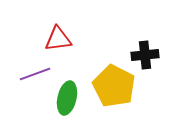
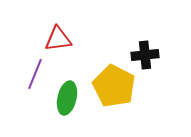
purple line: rotated 48 degrees counterclockwise
